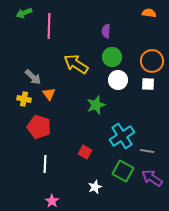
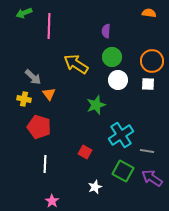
cyan cross: moved 1 px left, 1 px up
